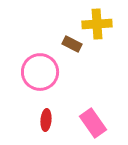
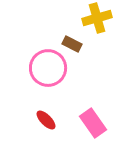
yellow cross: moved 6 px up; rotated 12 degrees counterclockwise
pink circle: moved 8 px right, 4 px up
red ellipse: rotated 50 degrees counterclockwise
